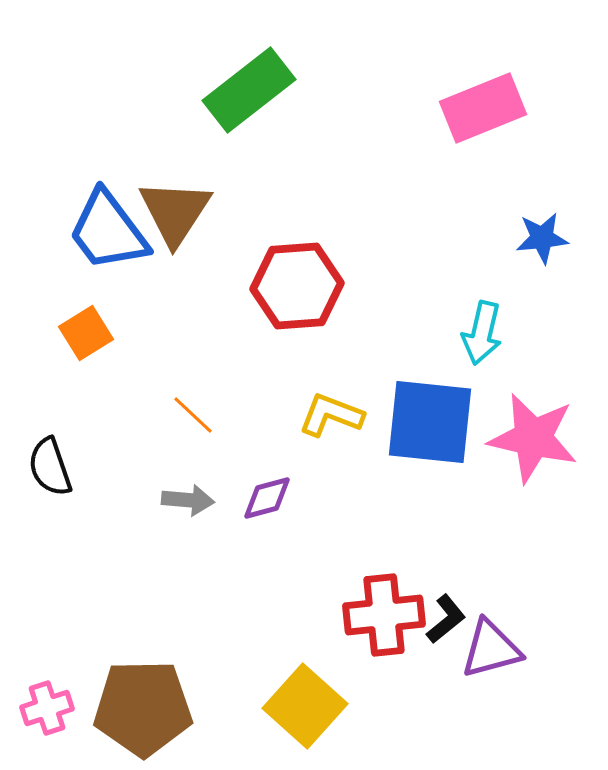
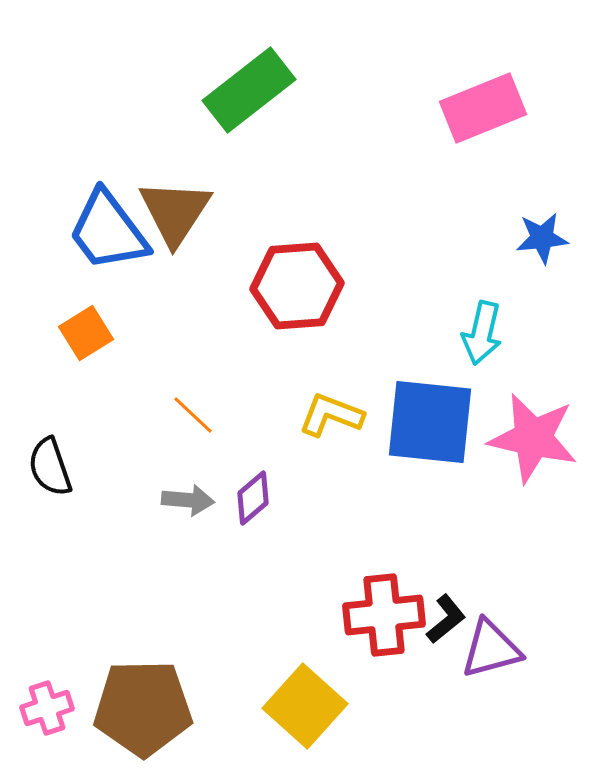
purple diamond: moved 14 px left; rotated 26 degrees counterclockwise
